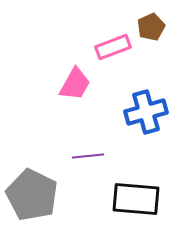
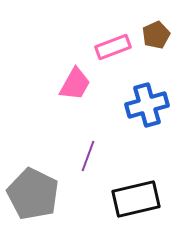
brown pentagon: moved 5 px right, 8 px down
blue cross: moved 1 px right, 7 px up
purple line: rotated 64 degrees counterclockwise
gray pentagon: moved 1 px right, 1 px up
black rectangle: rotated 18 degrees counterclockwise
